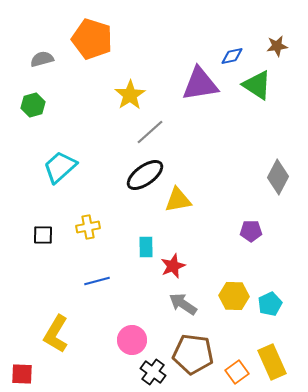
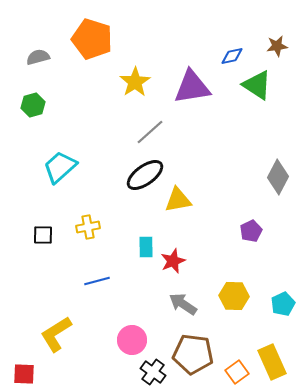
gray semicircle: moved 4 px left, 2 px up
purple triangle: moved 8 px left, 3 px down
yellow star: moved 5 px right, 13 px up
purple pentagon: rotated 25 degrees counterclockwise
red star: moved 5 px up
cyan pentagon: moved 13 px right
yellow L-shape: rotated 27 degrees clockwise
red square: moved 2 px right
